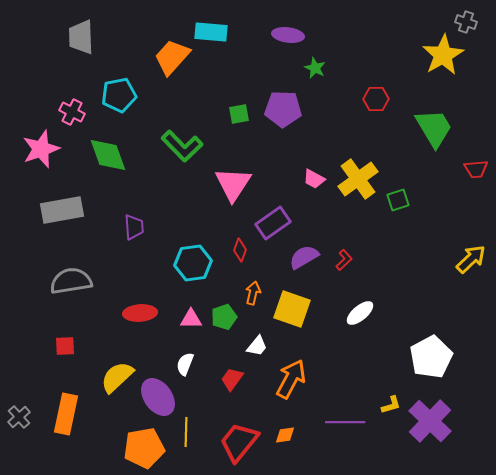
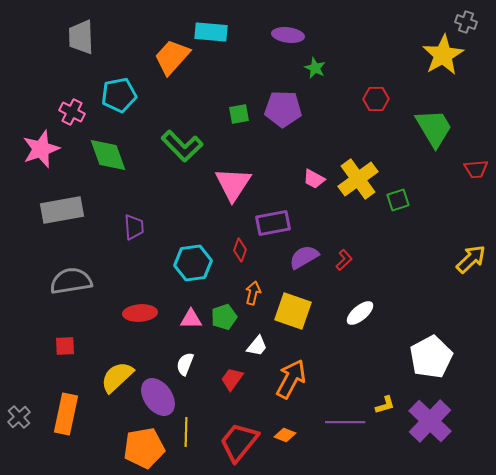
purple rectangle at (273, 223): rotated 24 degrees clockwise
yellow square at (292, 309): moved 1 px right, 2 px down
yellow L-shape at (391, 405): moved 6 px left
orange diamond at (285, 435): rotated 30 degrees clockwise
